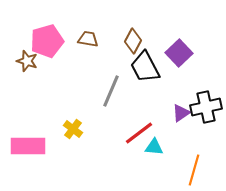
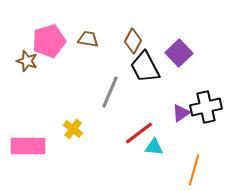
pink pentagon: moved 2 px right
gray line: moved 1 px left, 1 px down
